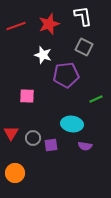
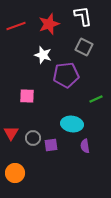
purple semicircle: rotated 72 degrees clockwise
